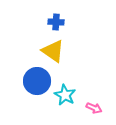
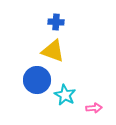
yellow triangle: rotated 15 degrees counterclockwise
blue circle: moved 1 px up
pink arrow: rotated 28 degrees counterclockwise
